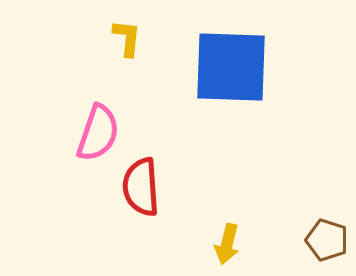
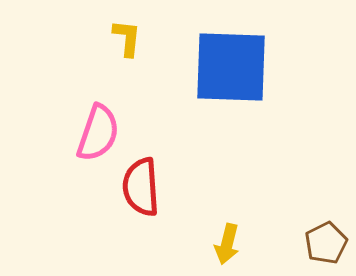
brown pentagon: moved 1 px left, 3 px down; rotated 27 degrees clockwise
